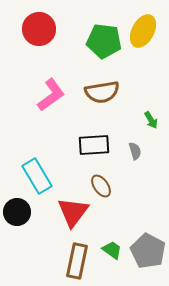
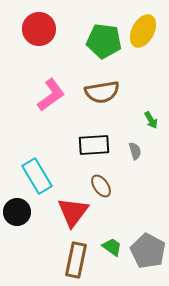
green trapezoid: moved 3 px up
brown rectangle: moved 1 px left, 1 px up
